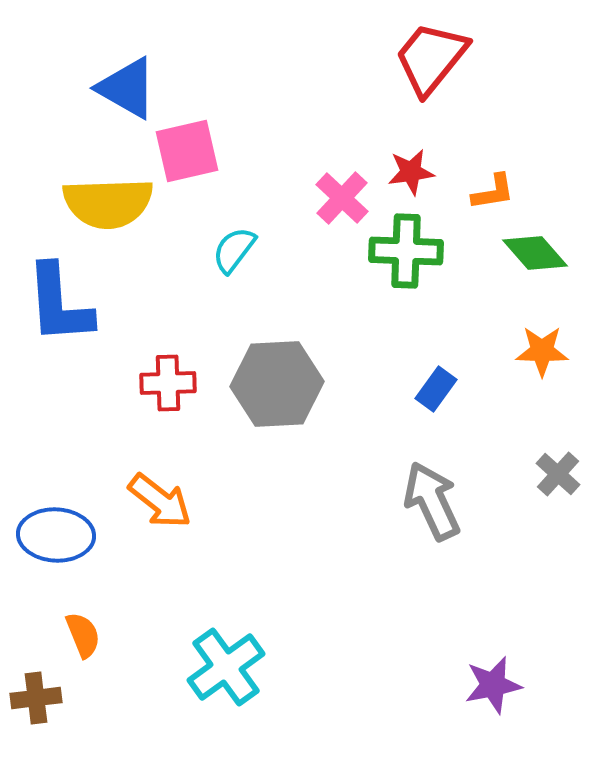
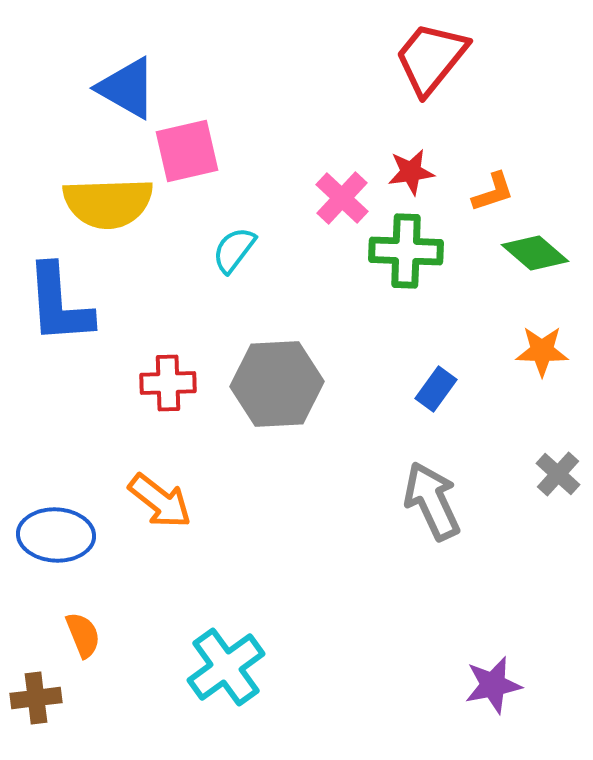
orange L-shape: rotated 9 degrees counterclockwise
green diamond: rotated 8 degrees counterclockwise
